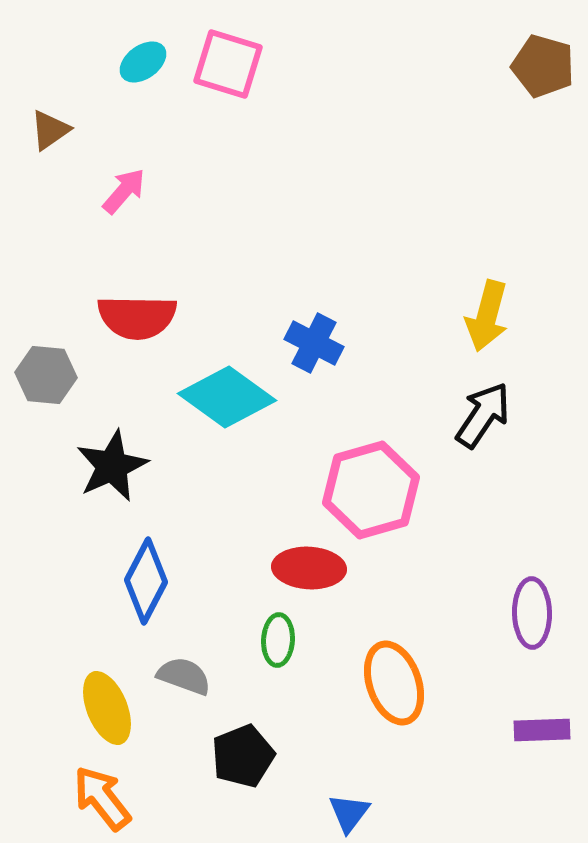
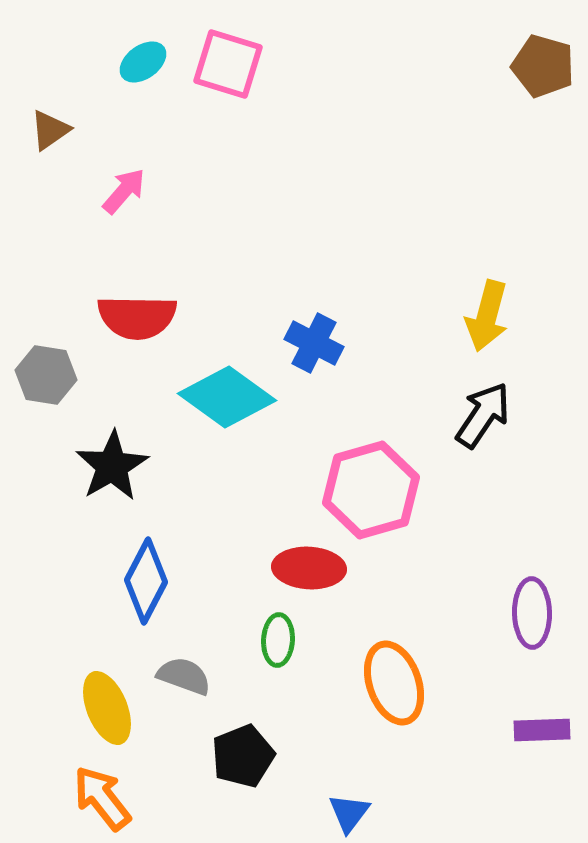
gray hexagon: rotated 4 degrees clockwise
black star: rotated 6 degrees counterclockwise
